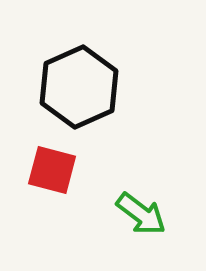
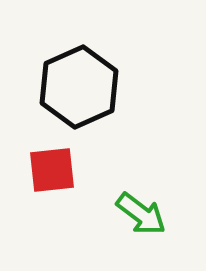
red square: rotated 21 degrees counterclockwise
